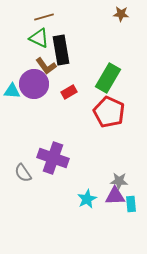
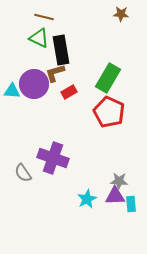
brown line: rotated 30 degrees clockwise
brown L-shape: moved 9 px right, 7 px down; rotated 110 degrees clockwise
